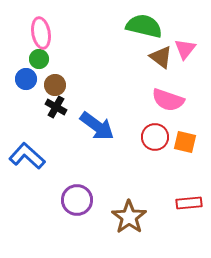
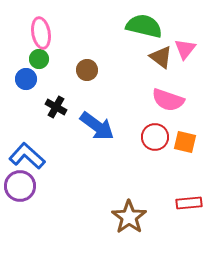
brown circle: moved 32 px right, 15 px up
purple circle: moved 57 px left, 14 px up
